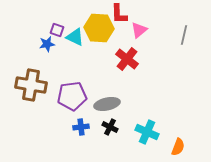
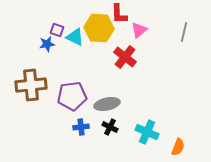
gray line: moved 3 px up
red cross: moved 2 px left, 2 px up
brown cross: rotated 16 degrees counterclockwise
